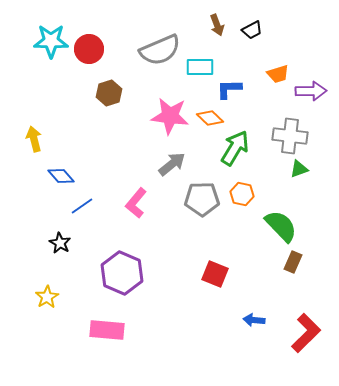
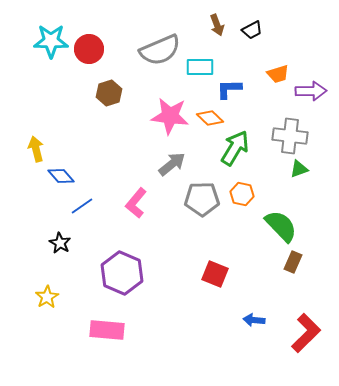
yellow arrow: moved 2 px right, 10 px down
